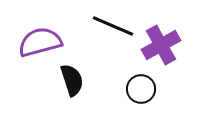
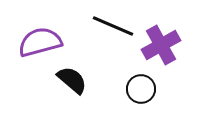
black semicircle: rotated 32 degrees counterclockwise
